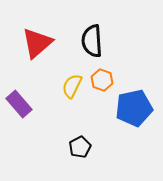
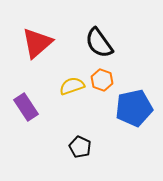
black semicircle: moved 7 px right, 2 px down; rotated 32 degrees counterclockwise
yellow semicircle: rotated 45 degrees clockwise
purple rectangle: moved 7 px right, 3 px down; rotated 8 degrees clockwise
black pentagon: rotated 20 degrees counterclockwise
